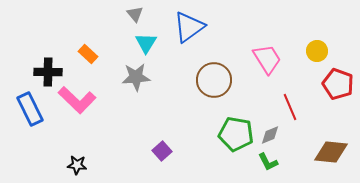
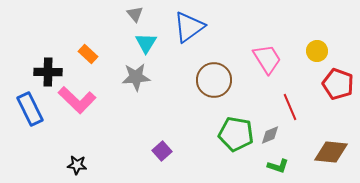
green L-shape: moved 10 px right, 4 px down; rotated 45 degrees counterclockwise
